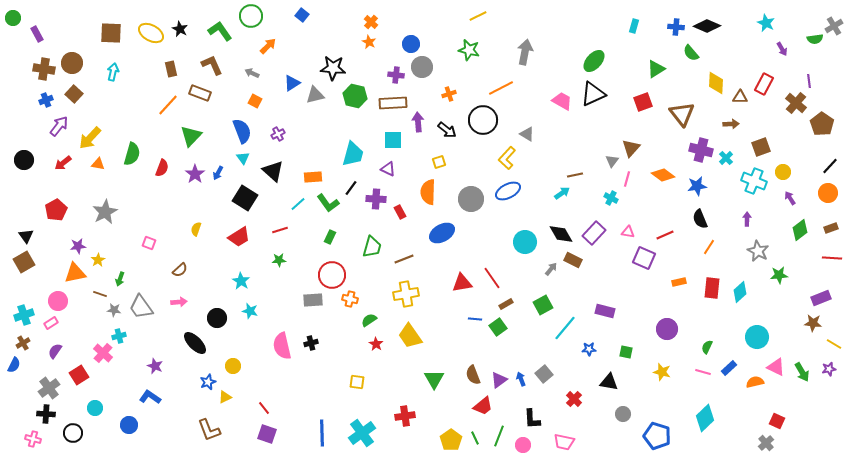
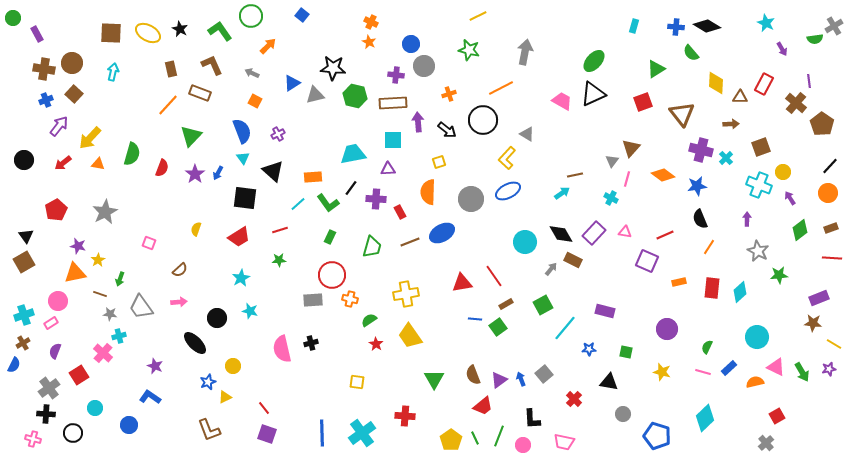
orange cross at (371, 22): rotated 16 degrees counterclockwise
black diamond at (707, 26): rotated 8 degrees clockwise
yellow ellipse at (151, 33): moved 3 px left
gray circle at (422, 67): moved 2 px right, 1 px up
cyan trapezoid at (353, 154): rotated 116 degrees counterclockwise
purple triangle at (388, 169): rotated 28 degrees counterclockwise
cyan cross at (754, 181): moved 5 px right, 4 px down
black square at (245, 198): rotated 25 degrees counterclockwise
pink triangle at (628, 232): moved 3 px left
purple star at (78, 246): rotated 21 degrees clockwise
purple square at (644, 258): moved 3 px right, 3 px down
brown line at (404, 259): moved 6 px right, 17 px up
red line at (492, 278): moved 2 px right, 2 px up
cyan star at (241, 281): moved 3 px up; rotated 12 degrees clockwise
purple rectangle at (821, 298): moved 2 px left
gray star at (114, 310): moved 4 px left, 4 px down
pink semicircle at (282, 346): moved 3 px down
purple semicircle at (55, 351): rotated 14 degrees counterclockwise
red cross at (405, 416): rotated 12 degrees clockwise
red square at (777, 421): moved 5 px up; rotated 35 degrees clockwise
